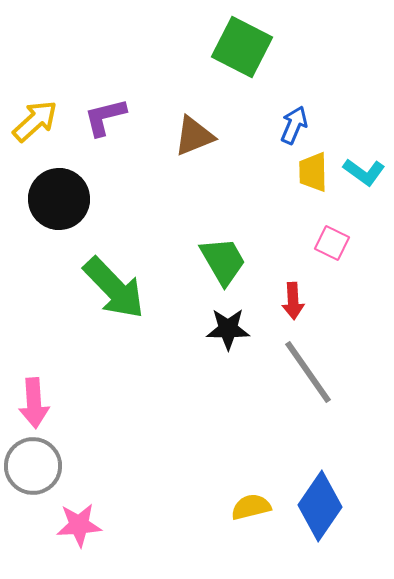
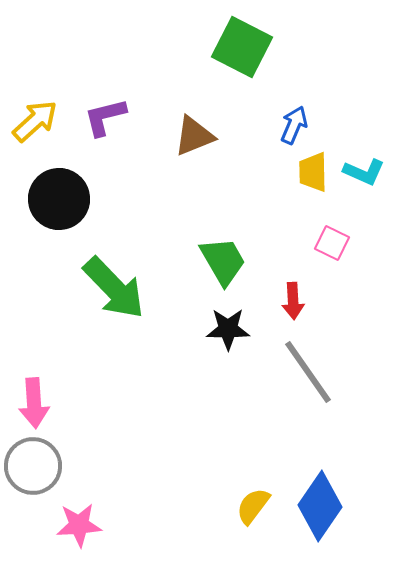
cyan L-shape: rotated 12 degrees counterclockwise
yellow semicircle: moved 2 px right, 1 px up; rotated 39 degrees counterclockwise
